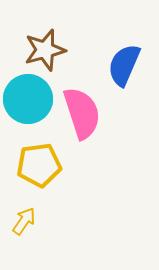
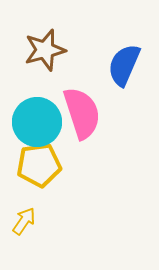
cyan circle: moved 9 px right, 23 px down
